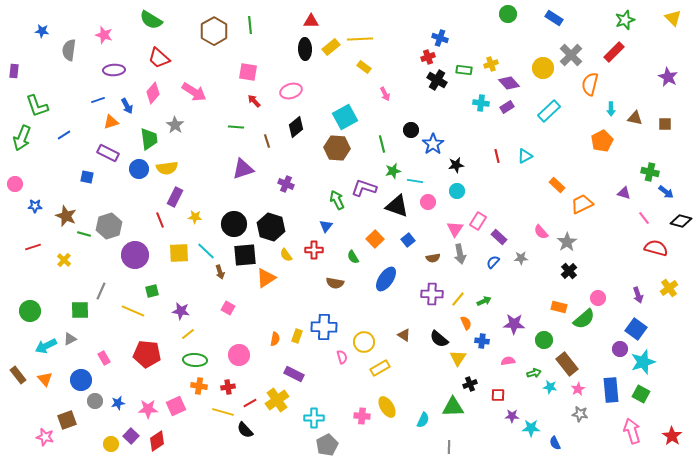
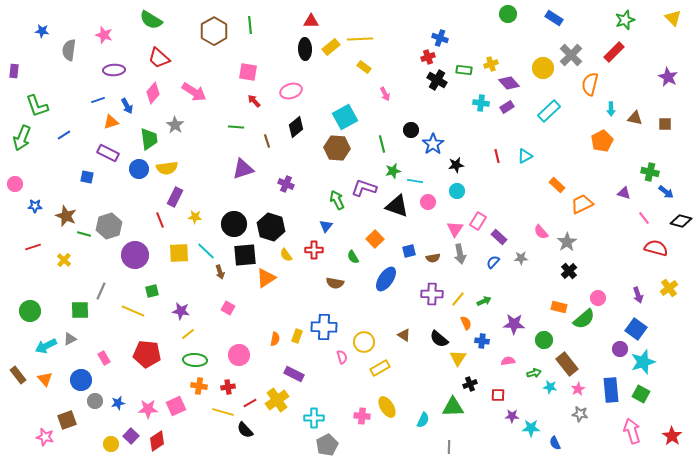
blue square at (408, 240): moved 1 px right, 11 px down; rotated 24 degrees clockwise
